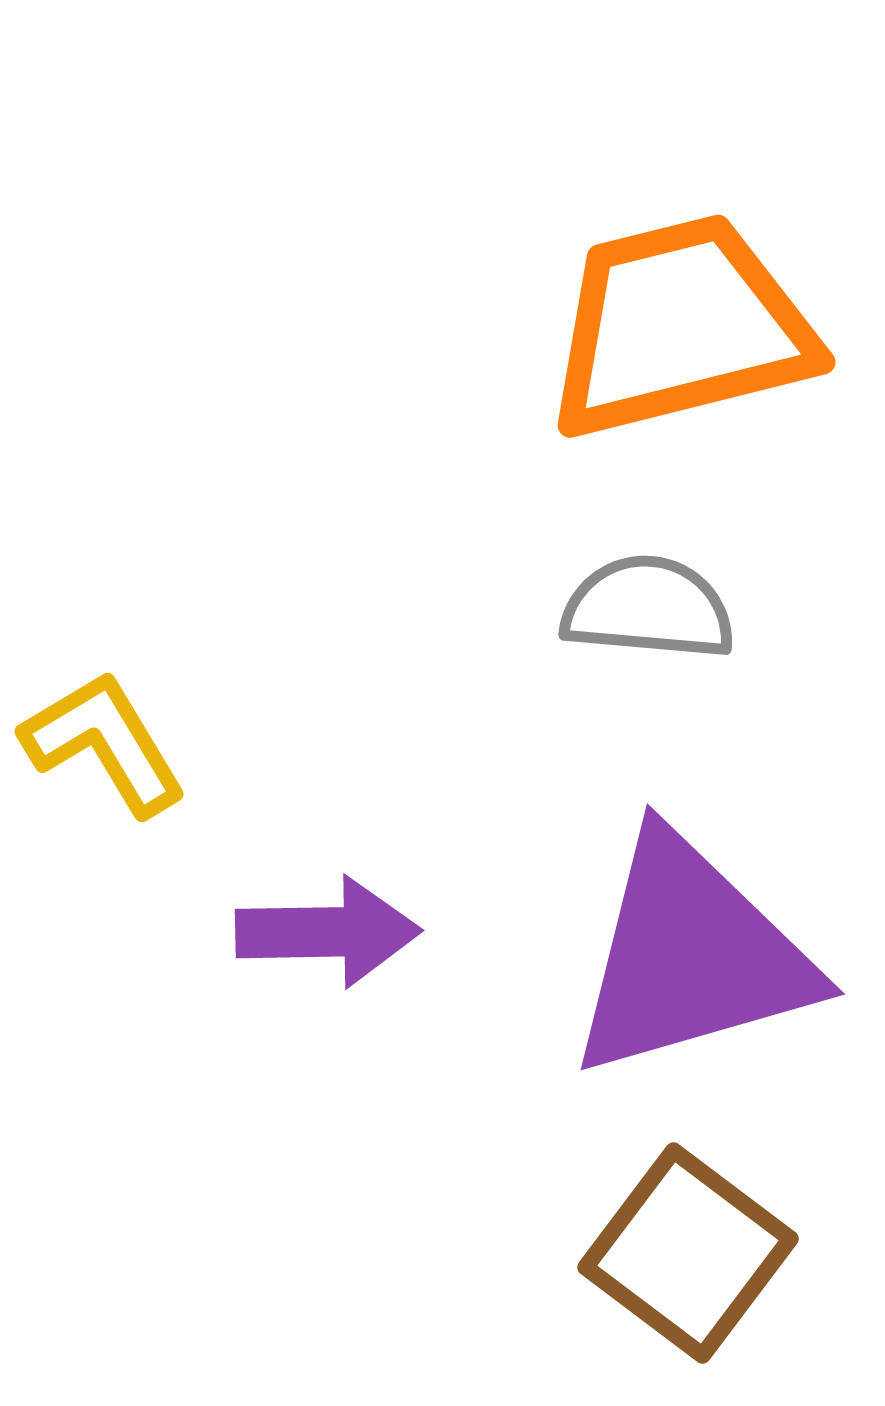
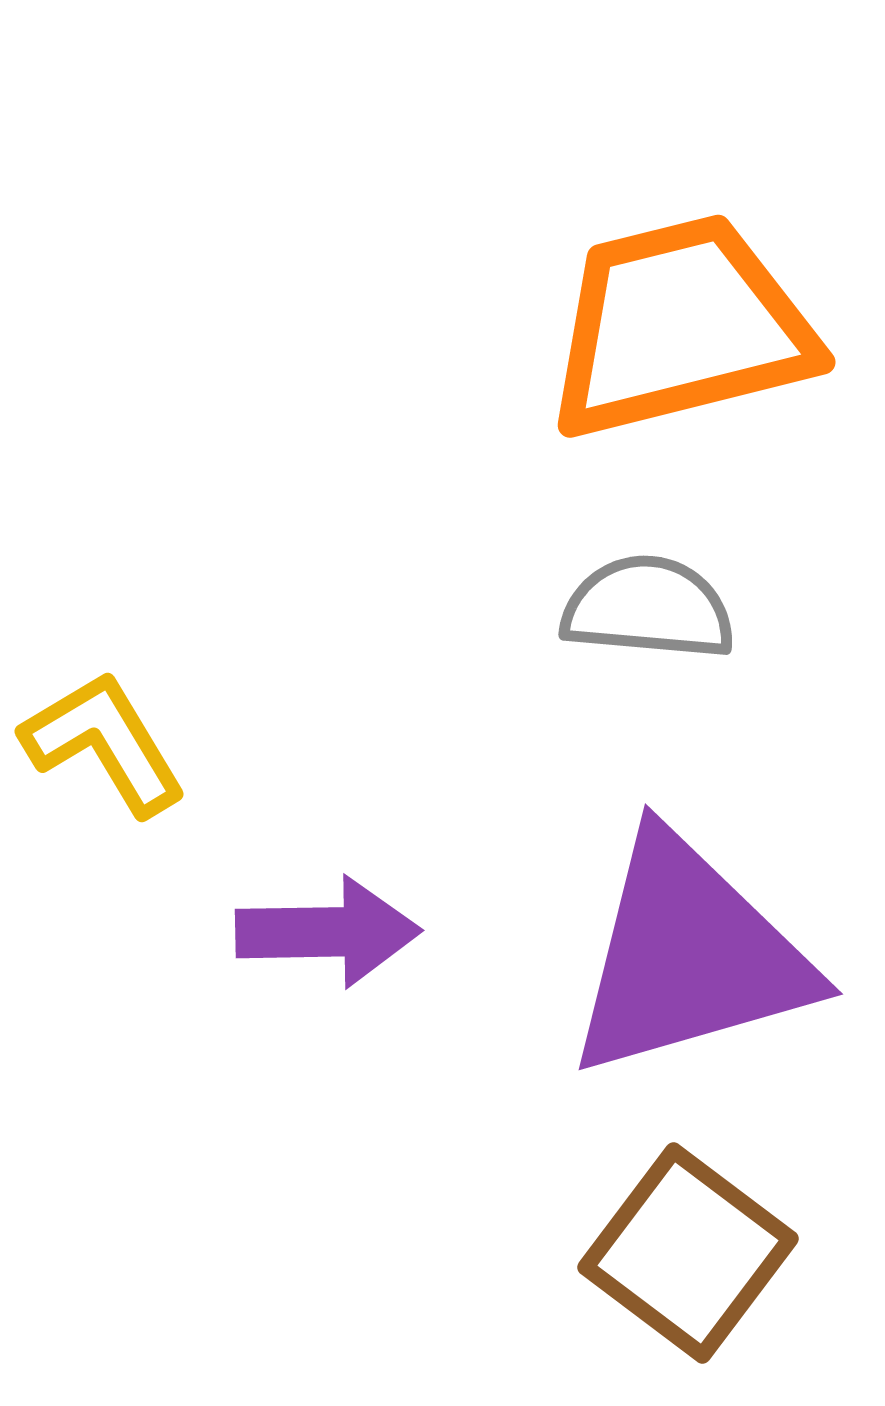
purple triangle: moved 2 px left
